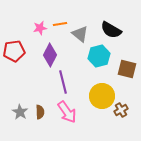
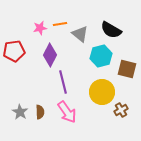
cyan hexagon: moved 2 px right
yellow circle: moved 4 px up
